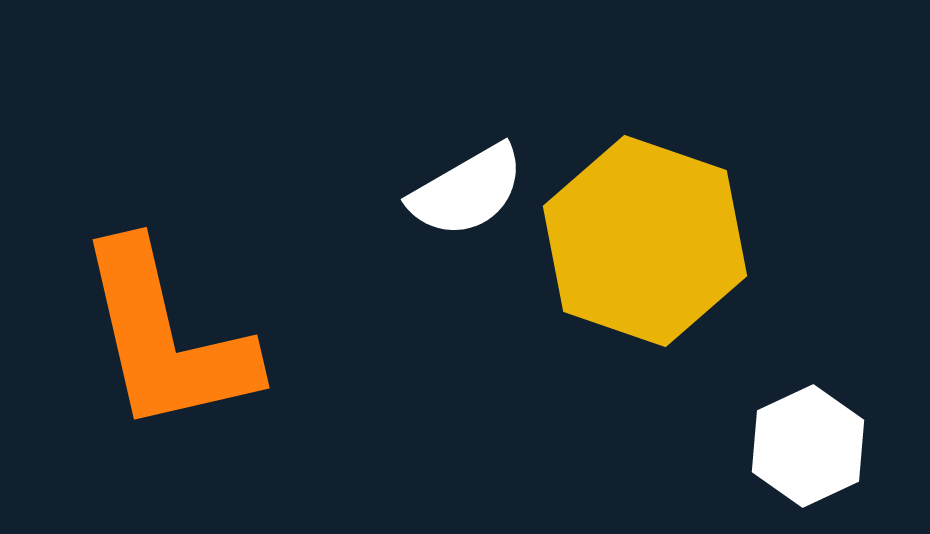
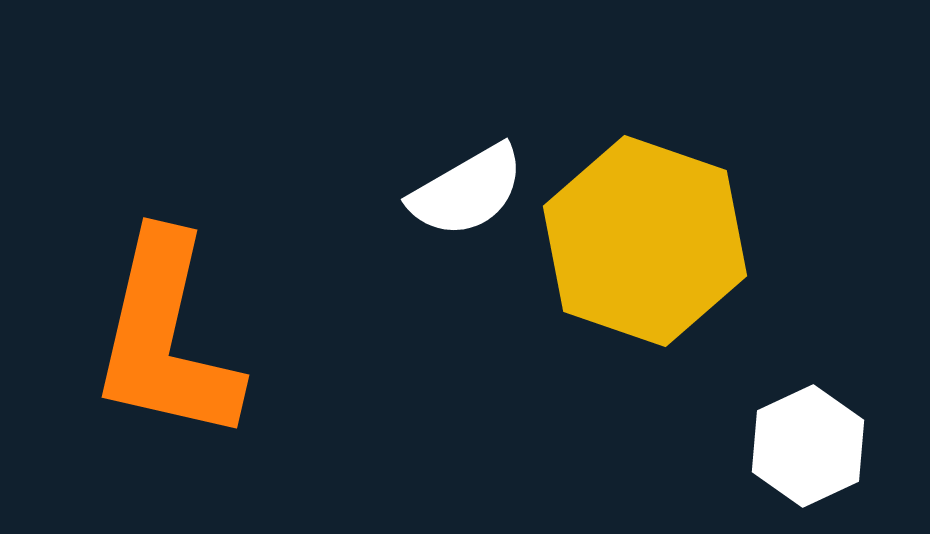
orange L-shape: rotated 26 degrees clockwise
